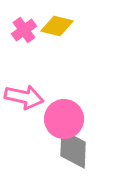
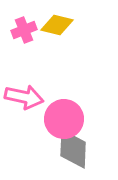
yellow diamond: moved 1 px up
pink cross: rotated 15 degrees clockwise
